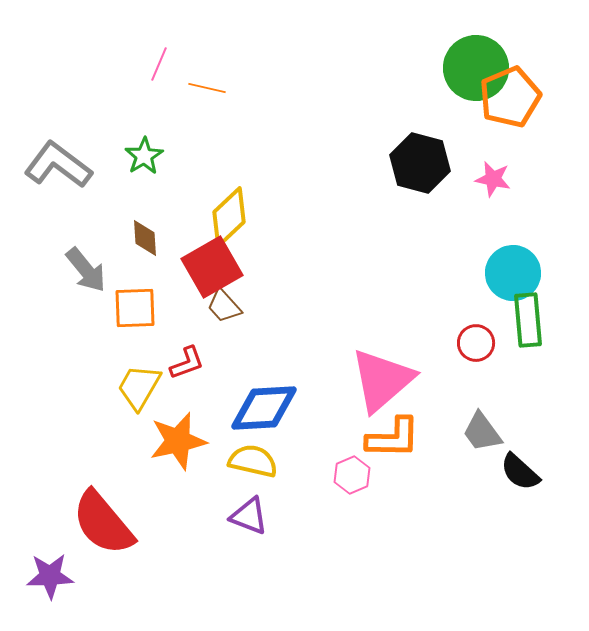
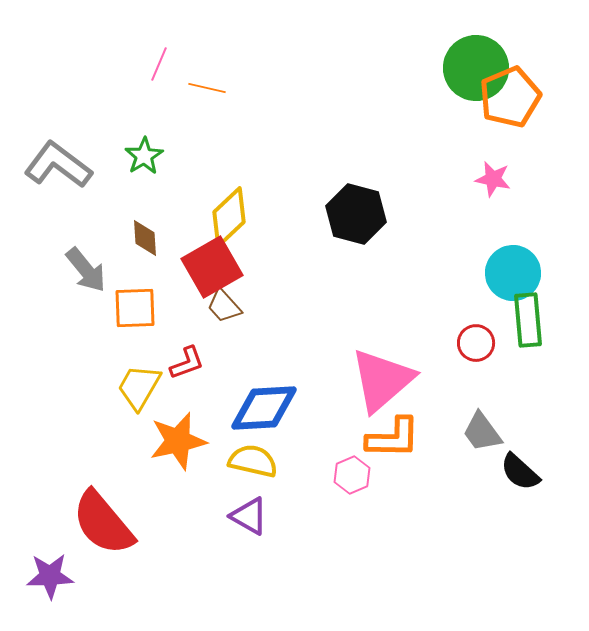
black hexagon: moved 64 px left, 51 px down
purple triangle: rotated 9 degrees clockwise
